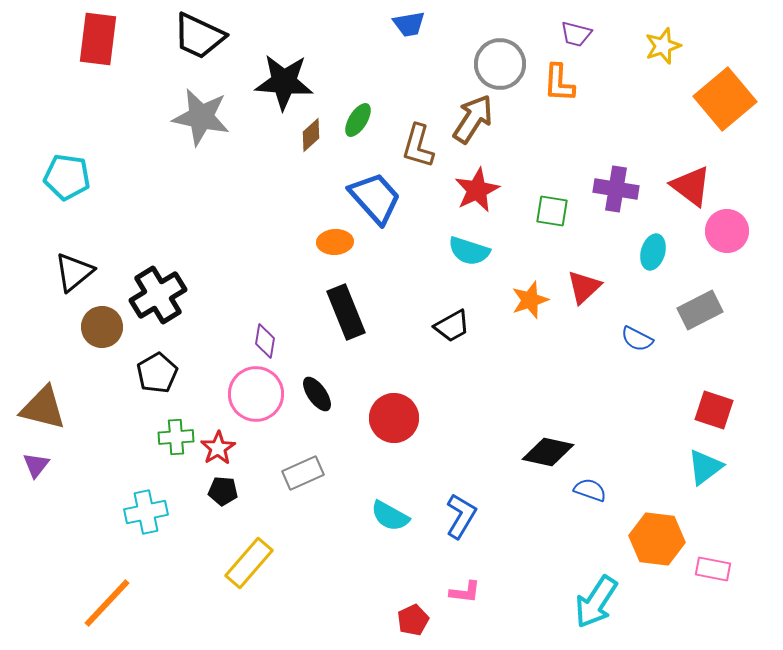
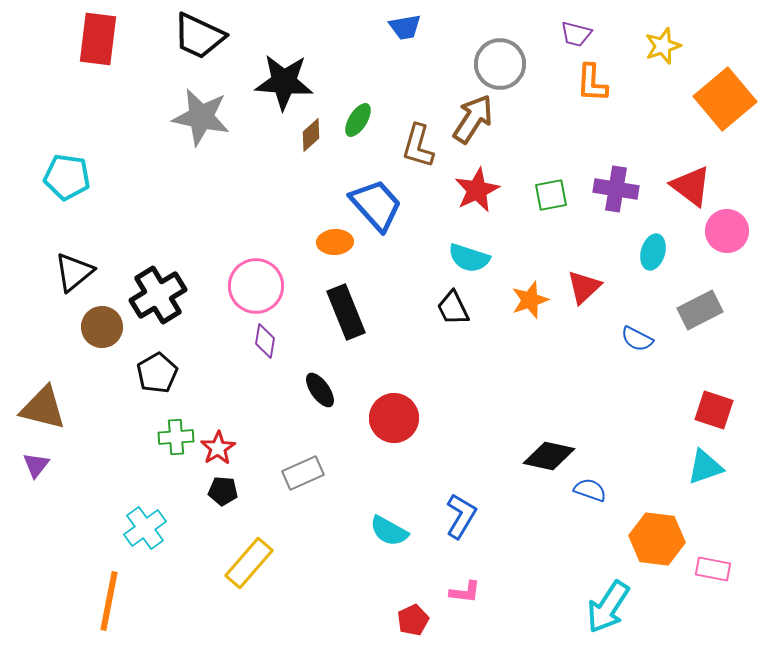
blue trapezoid at (409, 24): moved 4 px left, 3 px down
orange L-shape at (559, 83): moved 33 px right
blue trapezoid at (375, 198): moved 1 px right, 7 px down
green square at (552, 211): moved 1 px left, 16 px up; rotated 20 degrees counterclockwise
cyan semicircle at (469, 251): moved 7 px down
black trapezoid at (452, 326): moved 1 px right, 18 px up; rotated 93 degrees clockwise
pink circle at (256, 394): moved 108 px up
black ellipse at (317, 394): moved 3 px right, 4 px up
black diamond at (548, 452): moved 1 px right, 4 px down
cyan triangle at (705, 467): rotated 18 degrees clockwise
cyan cross at (146, 512): moved 1 px left, 16 px down; rotated 24 degrees counterclockwise
cyan semicircle at (390, 516): moved 1 px left, 15 px down
cyan arrow at (596, 602): moved 12 px right, 5 px down
orange line at (107, 603): moved 2 px right, 2 px up; rotated 32 degrees counterclockwise
